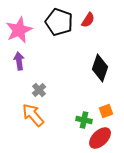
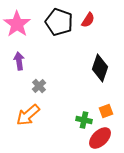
pink star: moved 2 px left, 6 px up; rotated 12 degrees counterclockwise
gray cross: moved 4 px up
orange arrow: moved 5 px left; rotated 90 degrees counterclockwise
